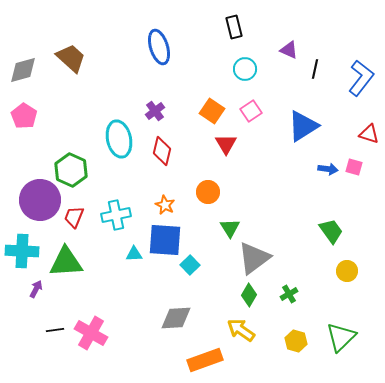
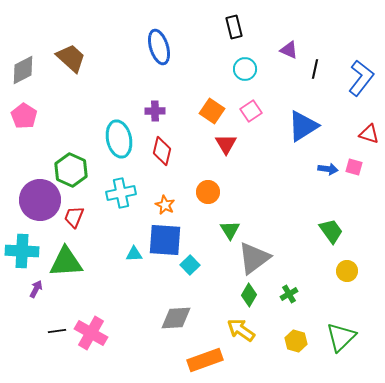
gray diamond at (23, 70): rotated 12 degrees counterclockwise
purple cross at (155, 111): rotated 36 degrees clockwise
cyan cross at (116, 215): moved 5 px right, 22 px up
green triangle at (230, 228): moved 2 px down
black line at (55, 330): moved 2 px right, 1 px down
